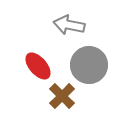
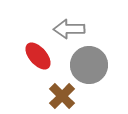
gray arrow: moved 4 px down; rotated 12 degrees counterclockwise
red ellipse: moved 10 px up
